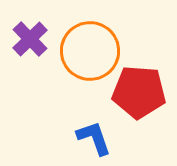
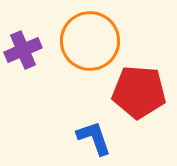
purple cross: moved 7 px left, 11 px down; rotated 21 degrees clockwise
orange circle: moved 10 px up
